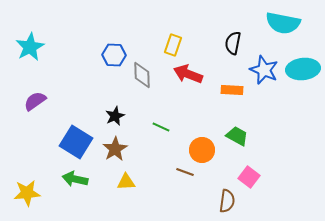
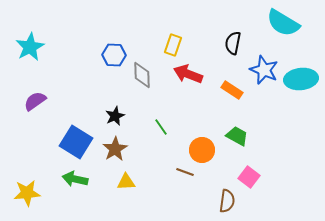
cyan semicircle: rotated 20 degrees clockwise
cyan ellipse: moved 2 px left, 10 px down
orange rectangle: rotated 30 degrees clockwise
green line: rotated 30 degrees clockwise
